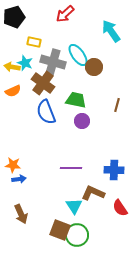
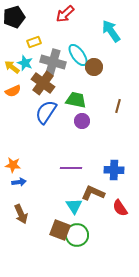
yellow rectangle: rotated 32 degrees counterclockwise
yellow arrow: rotated 28 degrees clockwise
brown line: moved 1 px right, 1 px down
blue semicircle: rotated 55 degrees clockwise
blue arrow: moved 3 px down
